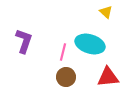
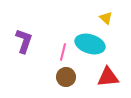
yellow triangle: moved 6 px down
